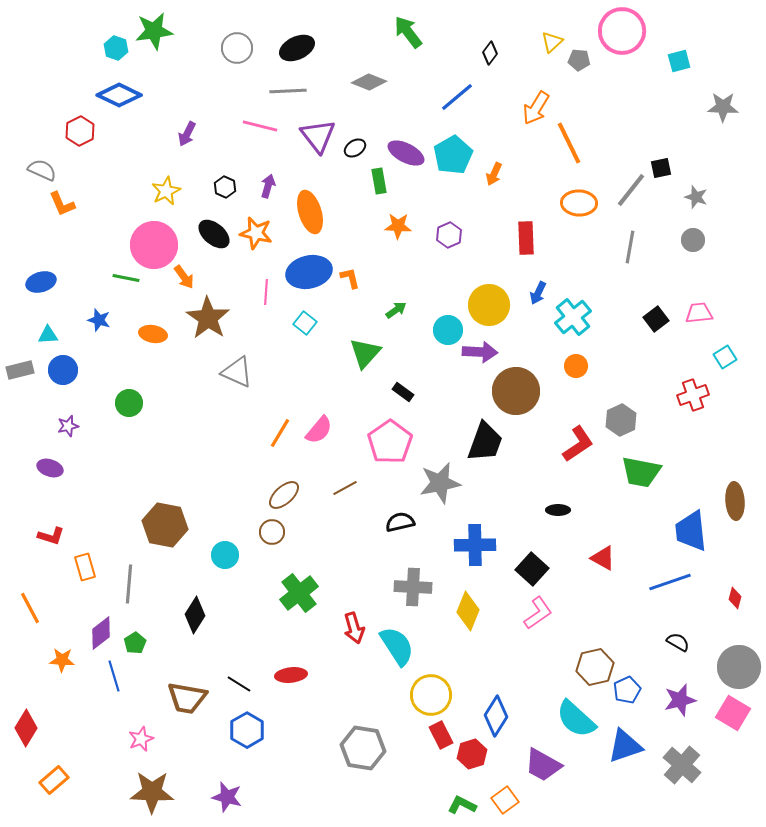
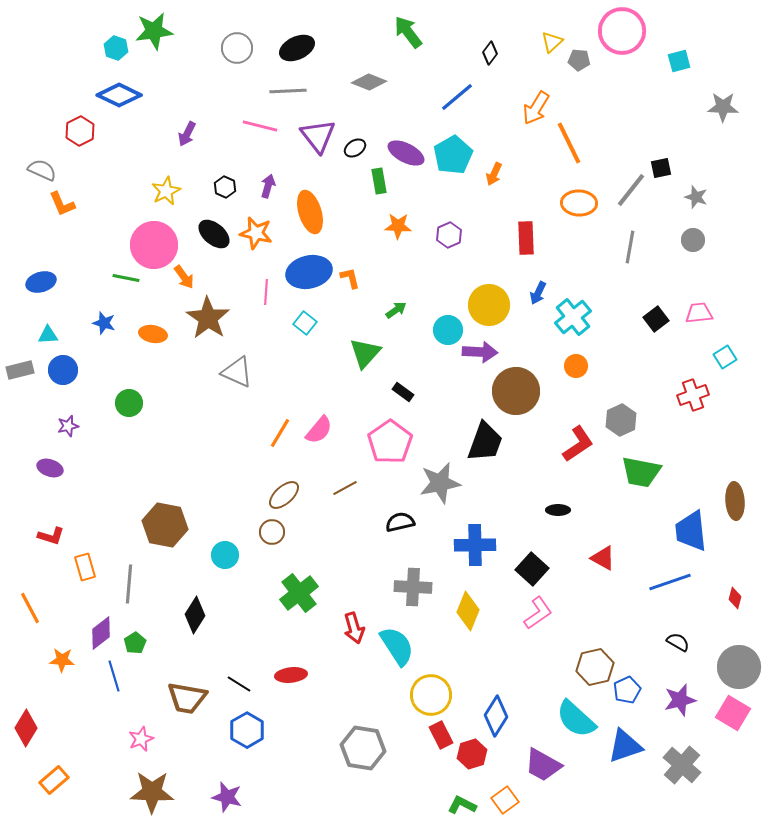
blue star at (99, 320): moved 5 px right, 3 px down
